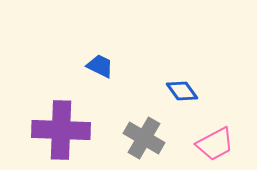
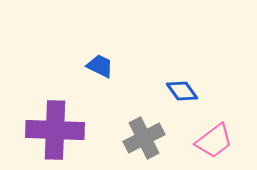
purple cross: moved 6 px left
gray cross: rotated 33 degrees clockwise
pink trapezoid: moved 1 px left, 3 px up; rotated 9 degrees counterclockwise
